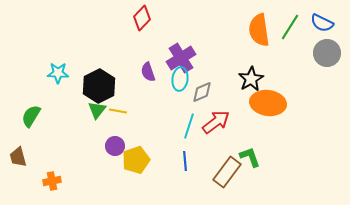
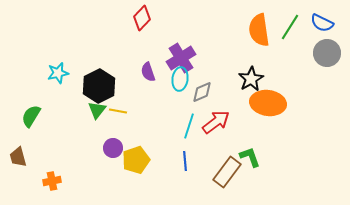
cyan star: rotated 15 degrees counterclockwise
purple circle: moved 2 px left, 2 px down
